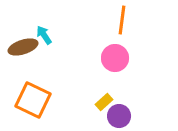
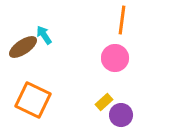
brown ellipse: rotated 16 degrees counterclockwise
purple circle: moved 2 px right, 1 px up
